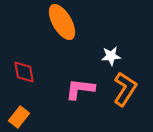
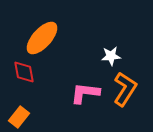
orange ellipse: moved 20 px left, 16 px down; rotated 72 degrees clockwise
pink L-shape: moved 5 px right, 4 px down
